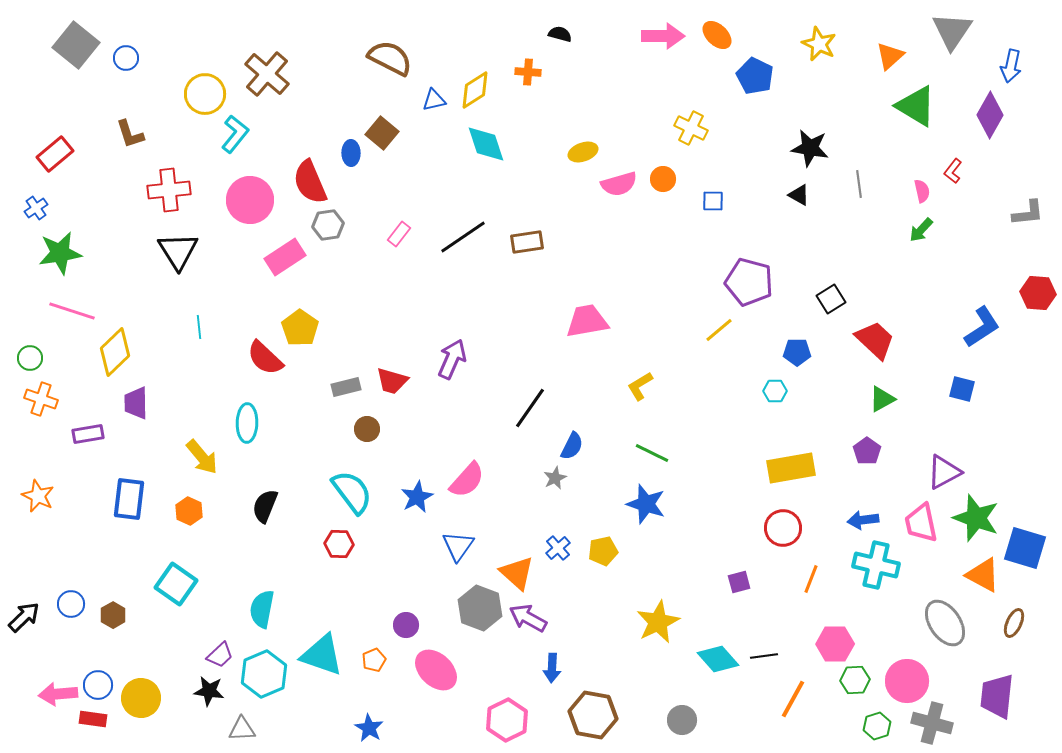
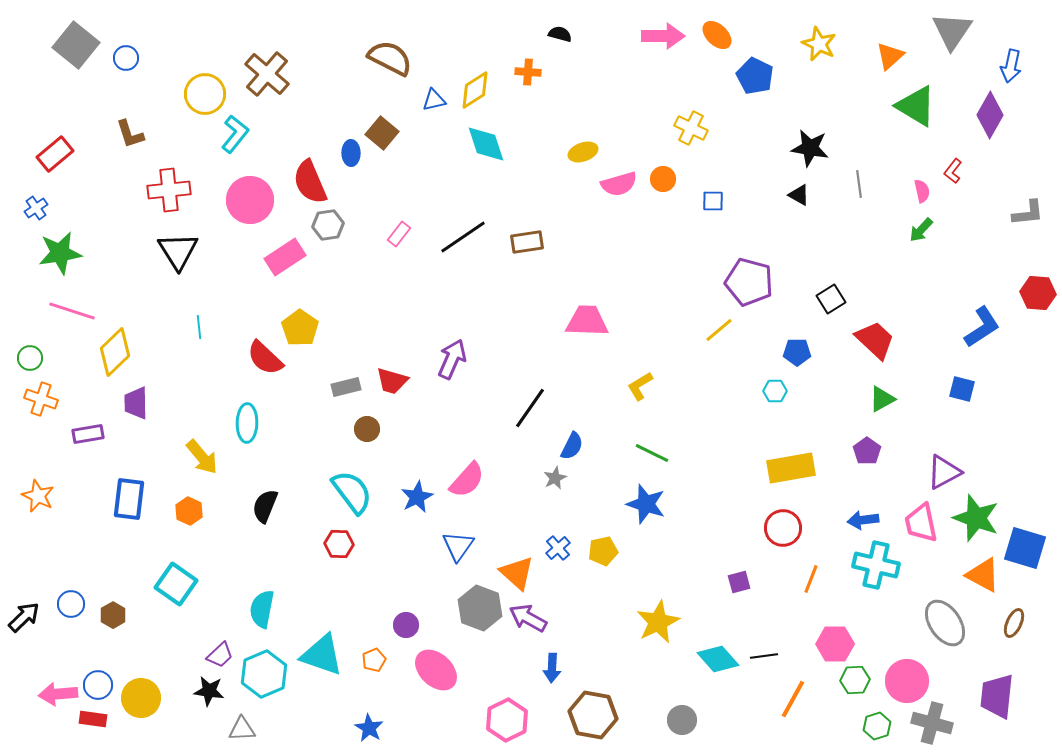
pink trapezoid at (587, 321): rotated 12 degrees clockwise
